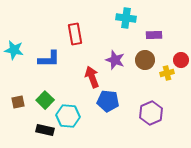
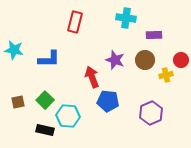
red rectangle: moved 12 px up; rotated 25 degrees clockwise
yellow cross: moved 1 px left, 2 px down
